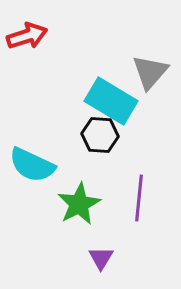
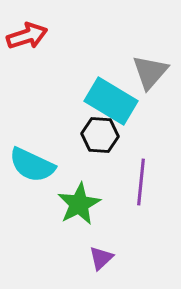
purple line: moved 2 px right, 16 px up
purple triangle: rotated 16 degrees clockwise
